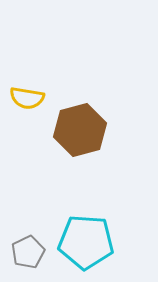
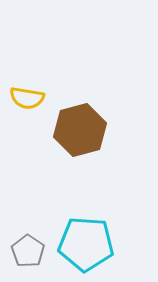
cyan pentagon: moved 2 px down
gray pentagon: moved 1 px up; rotated 12 degrees counterclockwise
